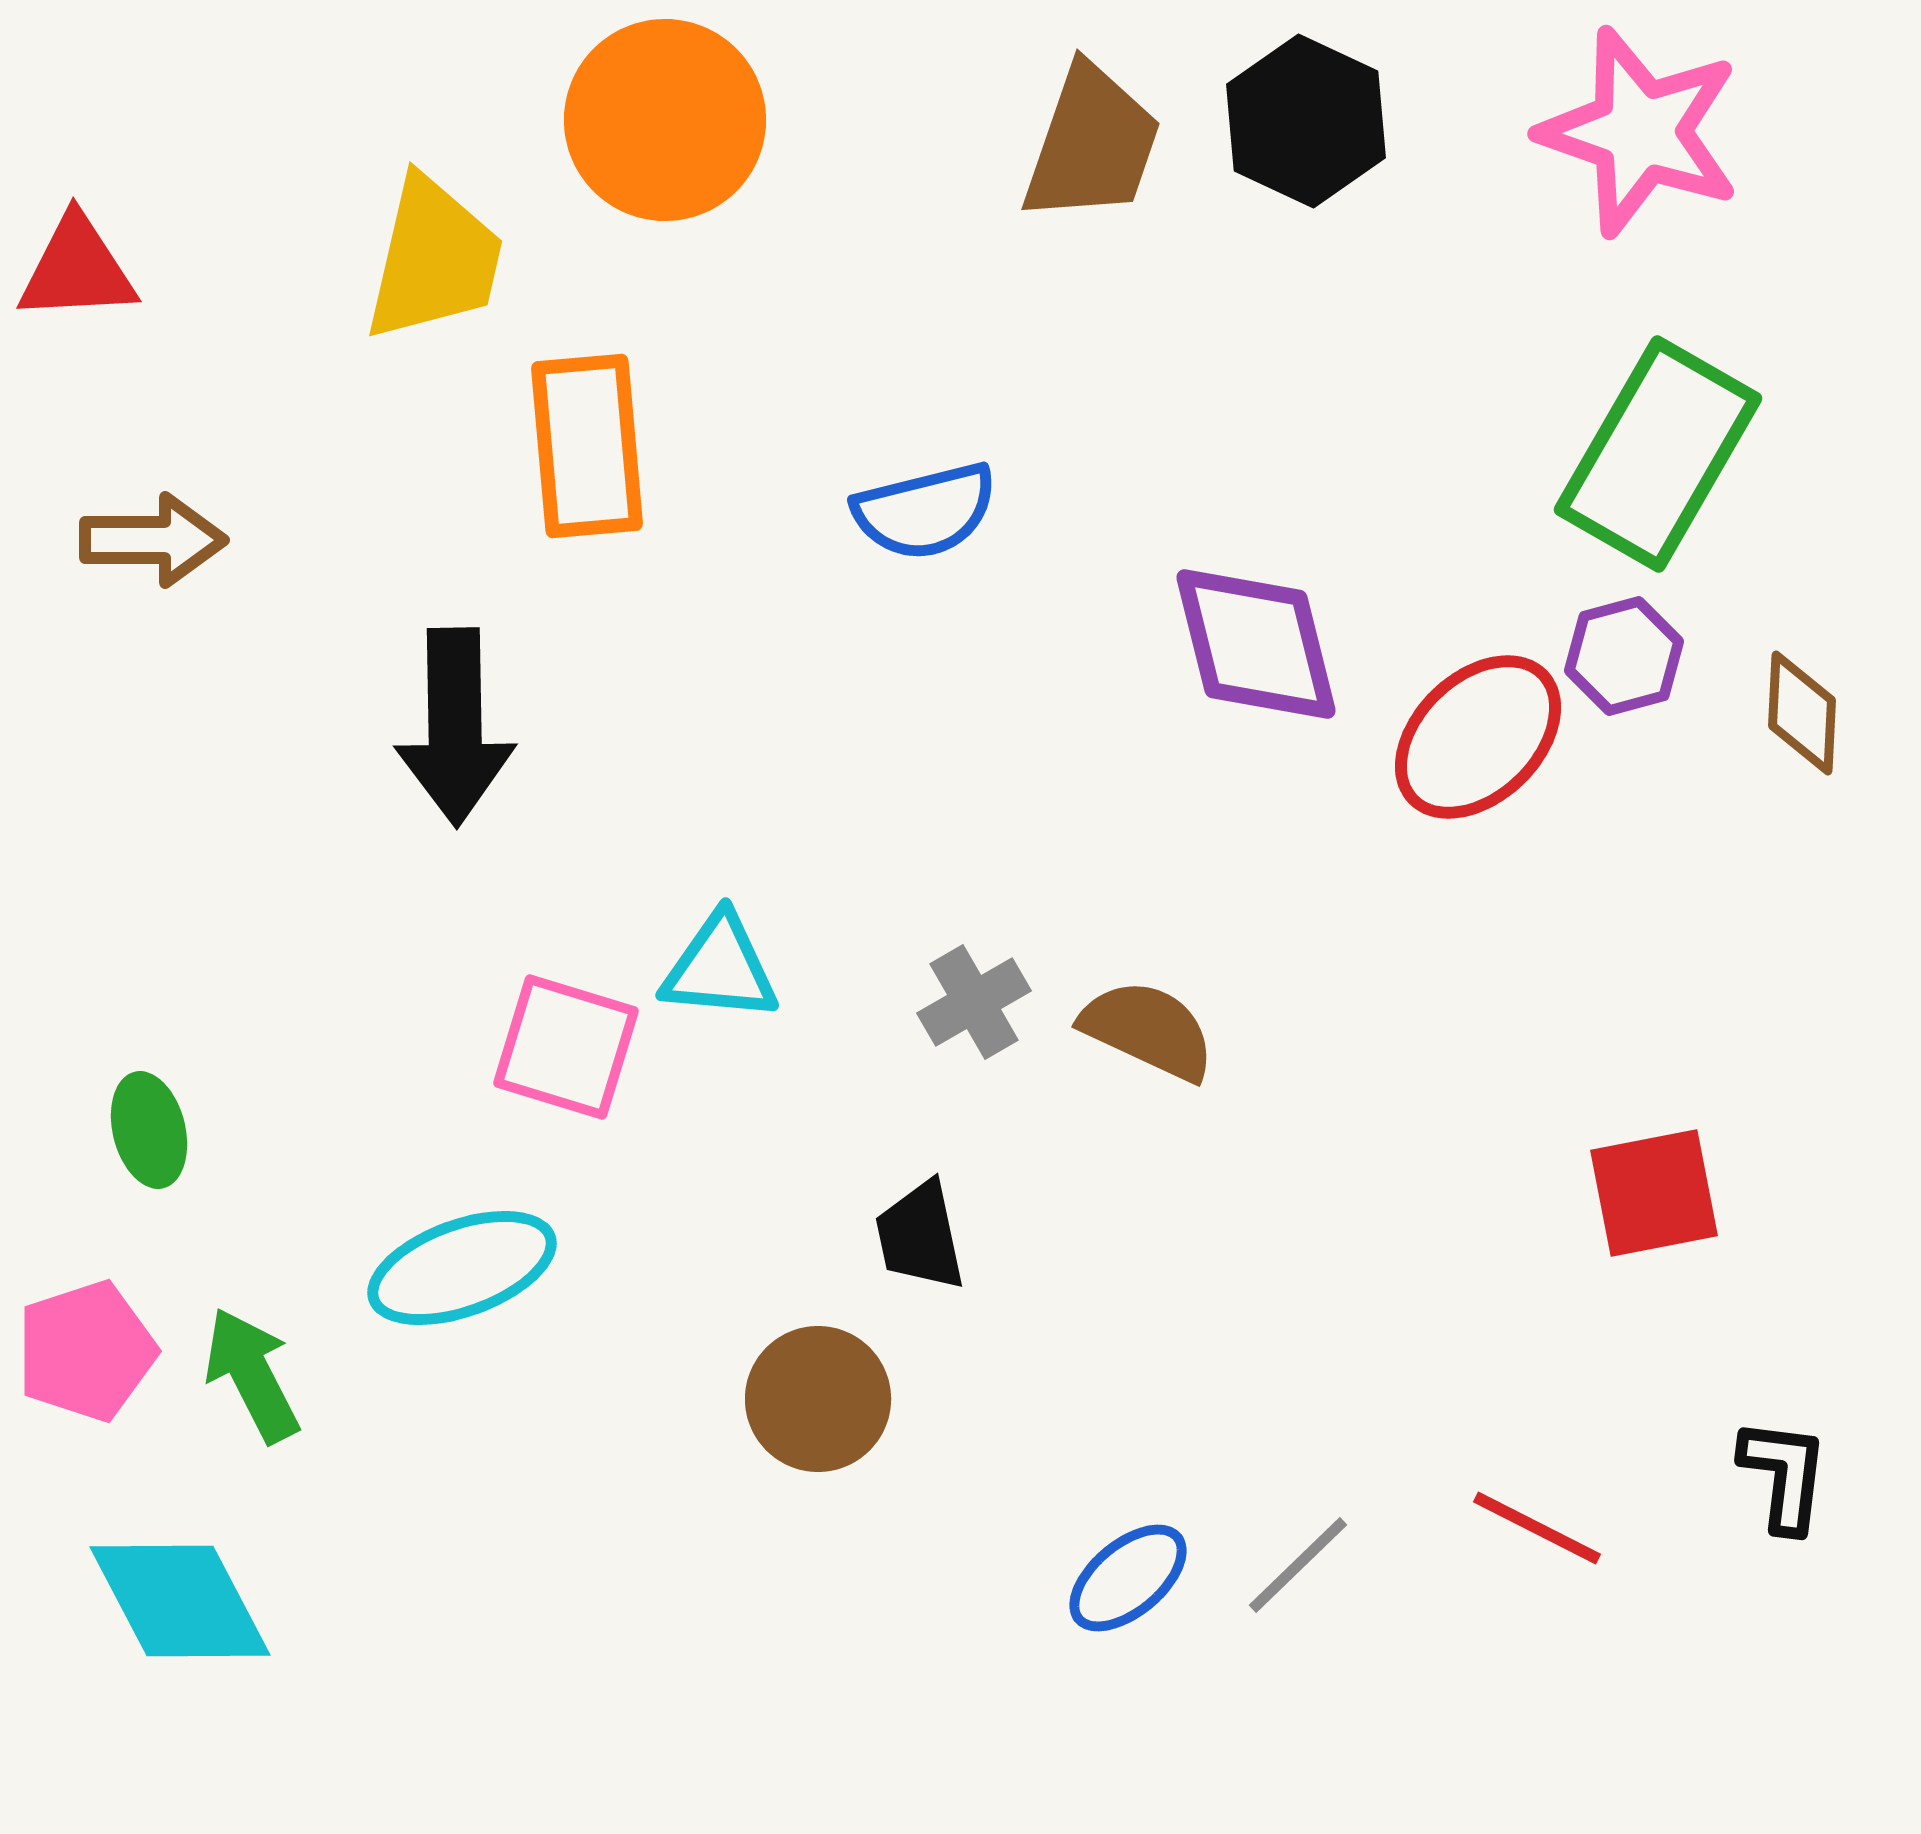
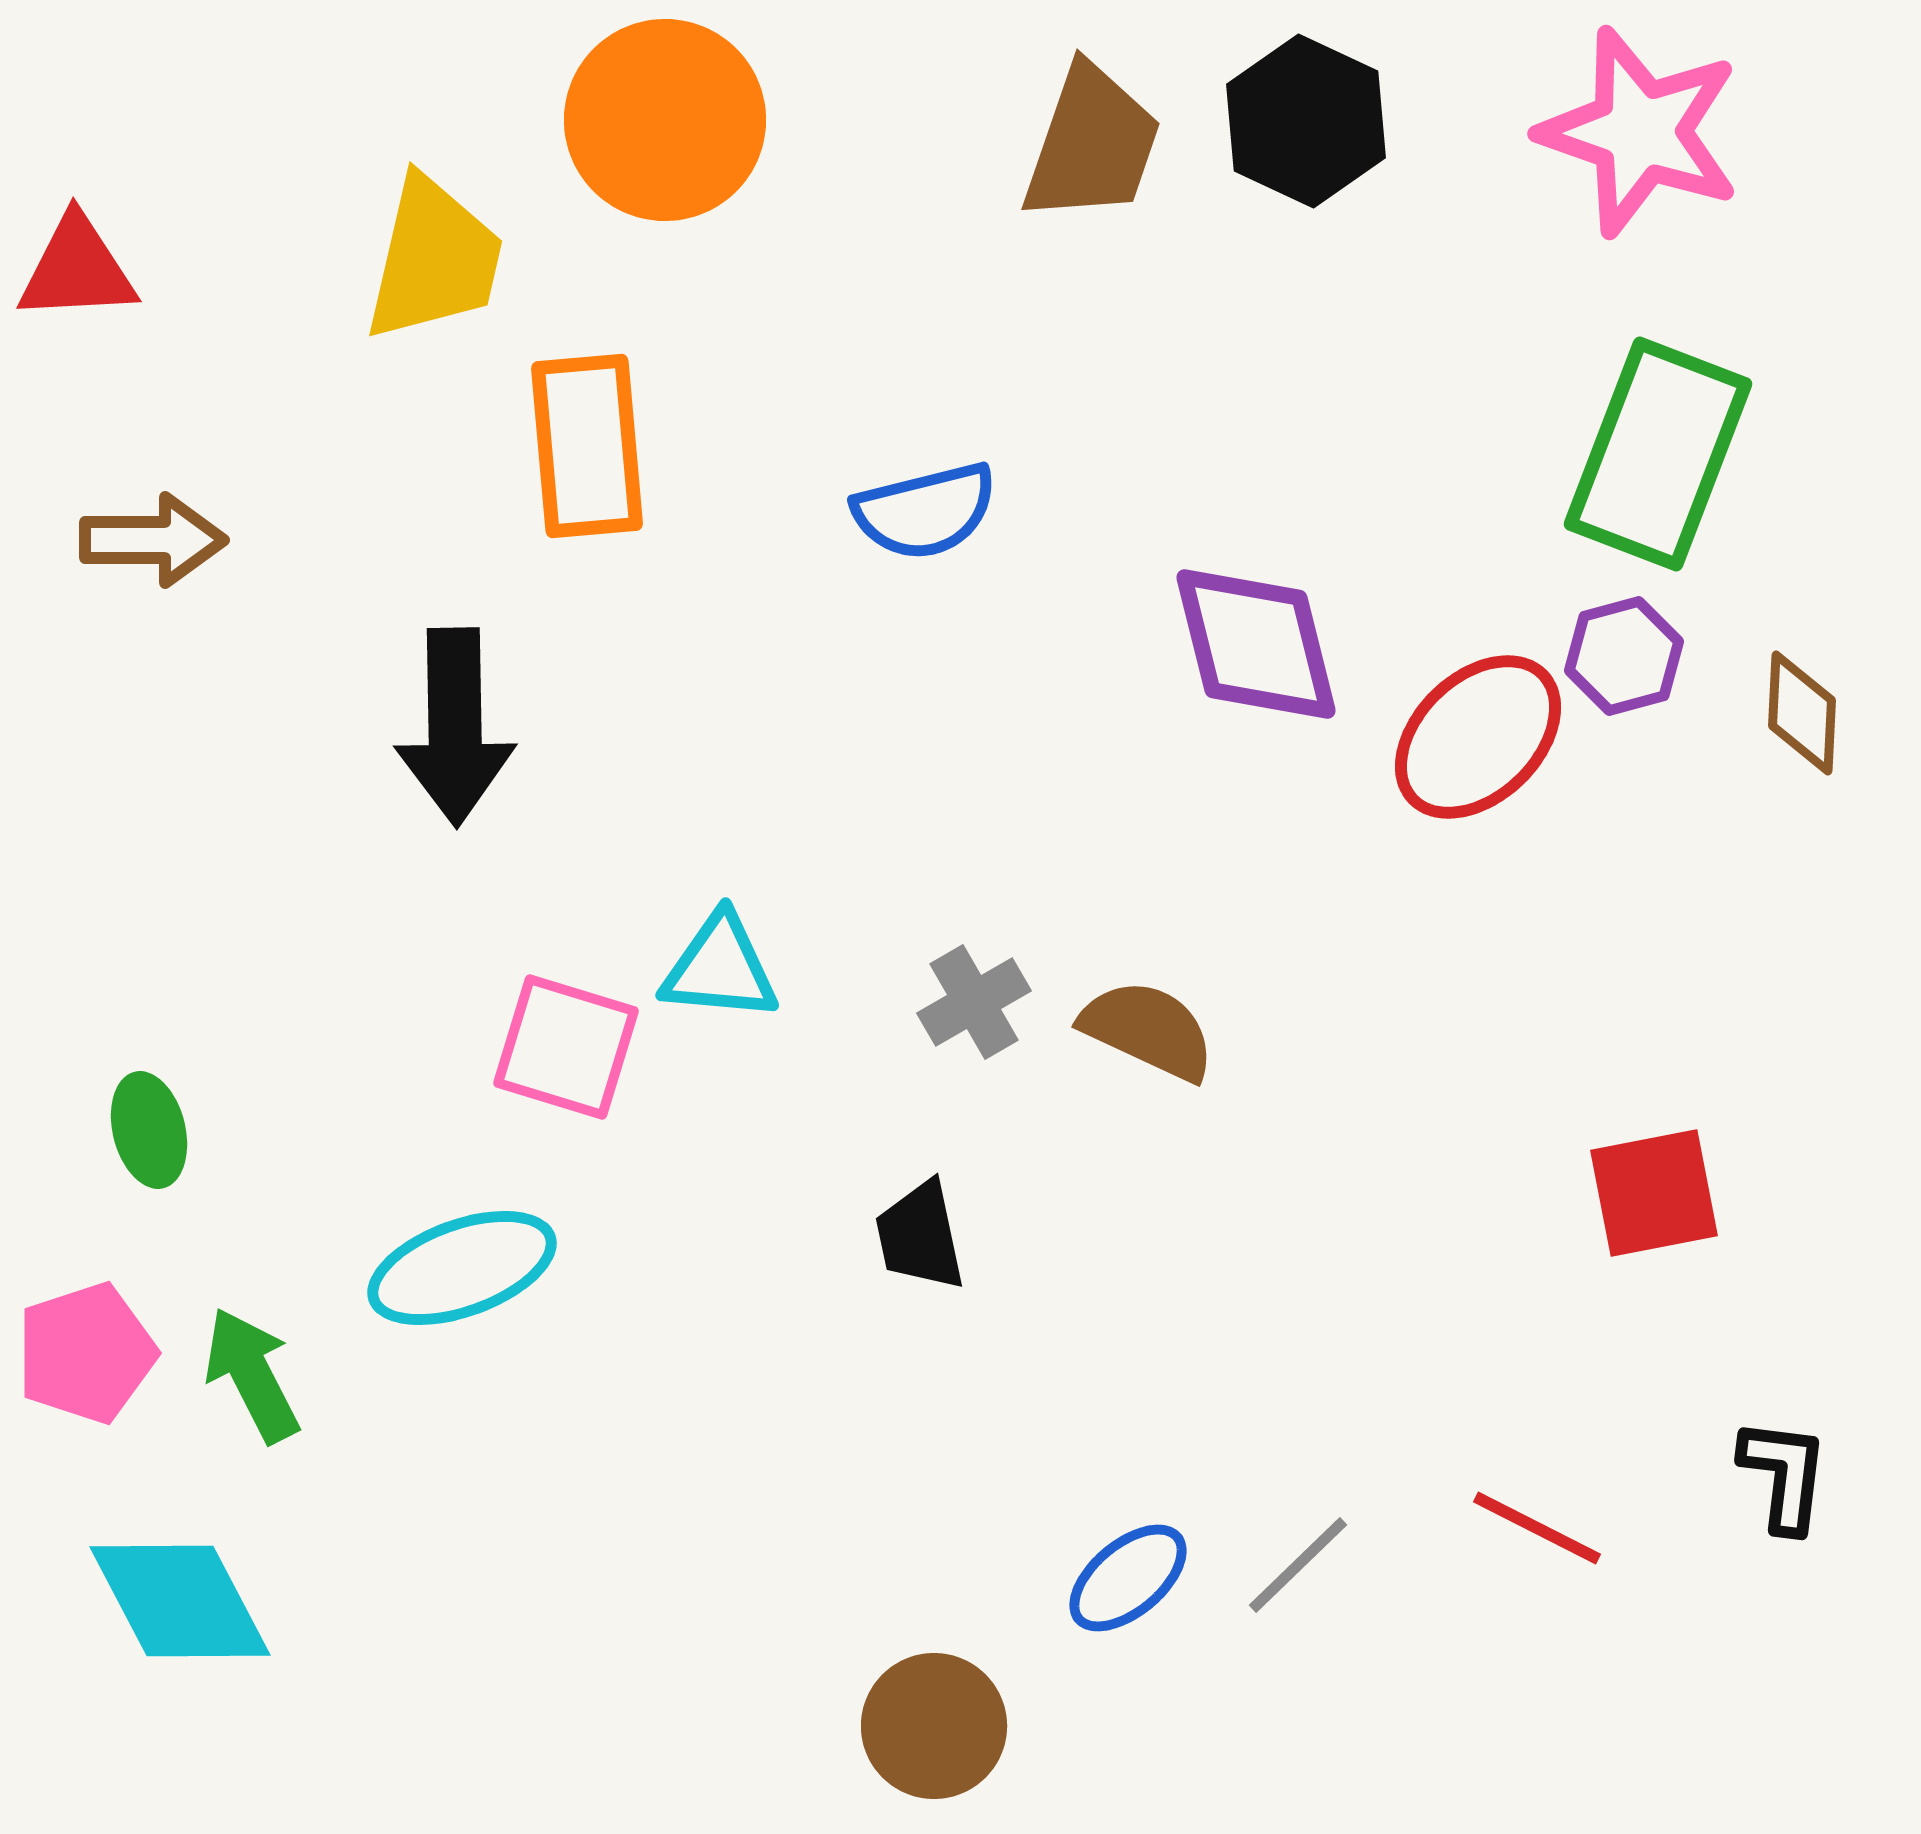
green rectangle: rotated 9 degrees counterclockwise
pink pentagon: moved 2 px down
brown circle: moved 116 px right, 327 px down
